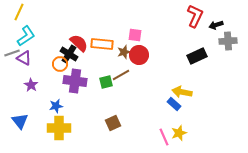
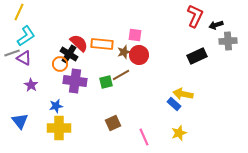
yellow arrow: moved 1 px right, 2 px down
pink line: moved 20 px left
